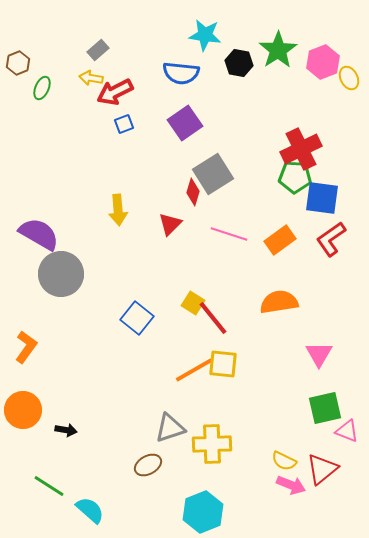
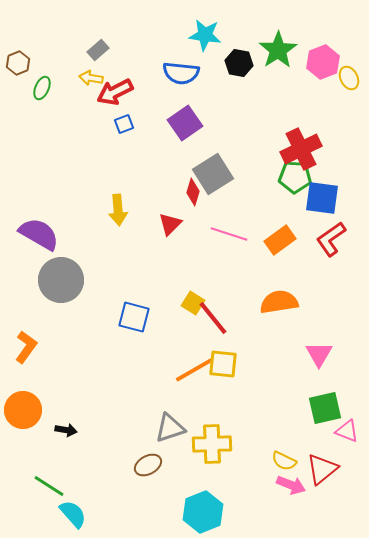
gray circle at (61, 274): moved 6 px down
blue square at (137, 318): moved 3 px left, 1 px up; rotated 24 degrees counterclockwise
cyan semicircle at (90, 510): moved 17 px left, 4 px down; rotated 8 degrees clockwise
